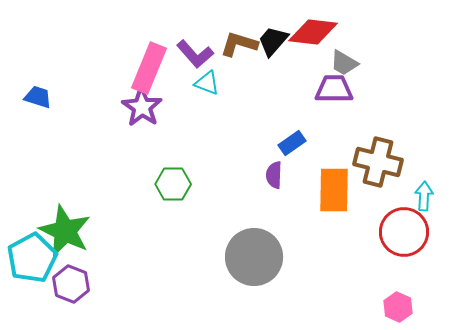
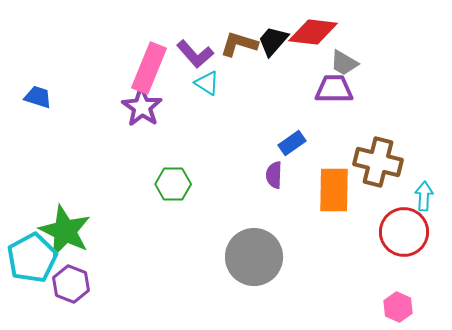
cyan triangle: rotated 12 degrees clockwise
